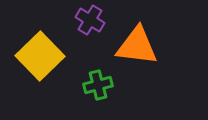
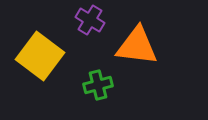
yellow square: rotated 9 degrees counterclockwise
